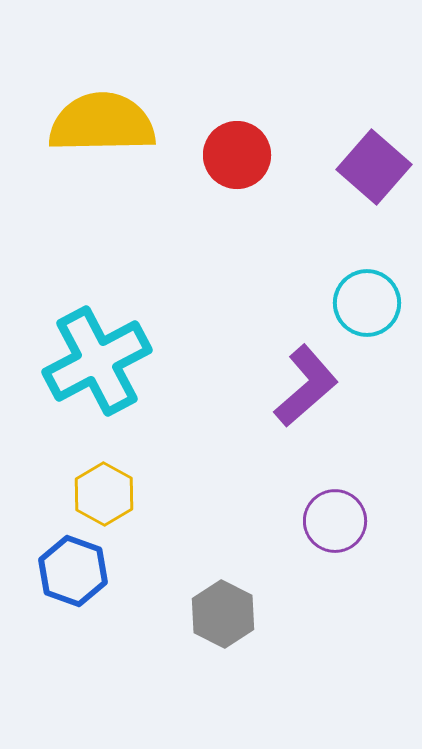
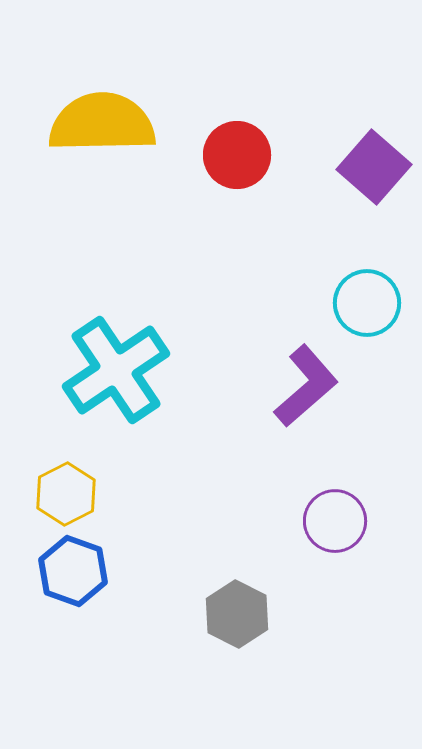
cyan cross: moved 19 px right, 9 px down; rotated 6 degrees counterclockwise
yellow hexagon: moved 38 px left; rotated 4 degrees clockwise
gray hexagon: moved 14 px right
